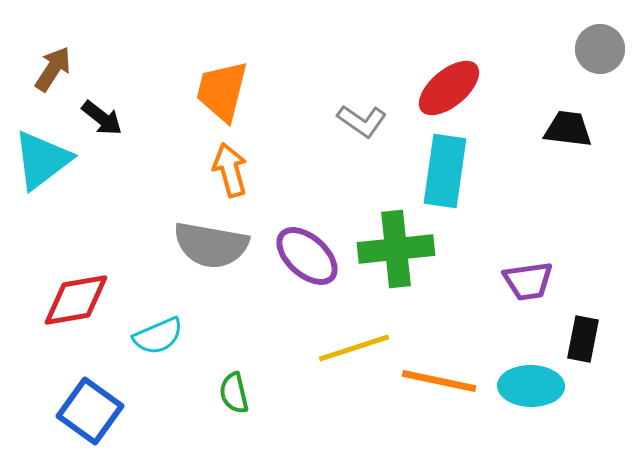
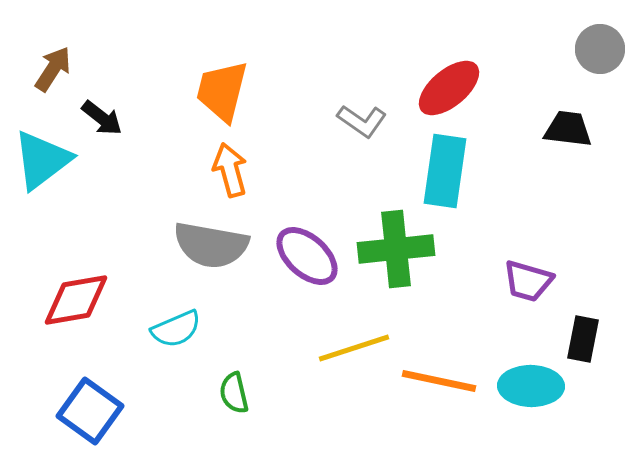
purple trapezoid: rotated 24 degrees clockwise
cyan semicircle: moved 18 px right, 7 px up
